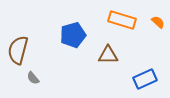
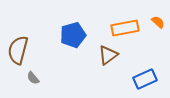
orange rectangle: moved 3 px right, 8 px down; rotated 28 degrees counterclockwise
brown triangle: rotated 35 degrees counterclockwise
